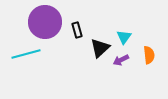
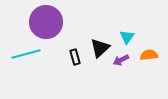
purple circle: moved 1 px right
black rectangle: moved 2 px left, 27 px down
cyan triangle: moved 3 px right
orange semicircle: rotated 90 degrees counterclockwise
